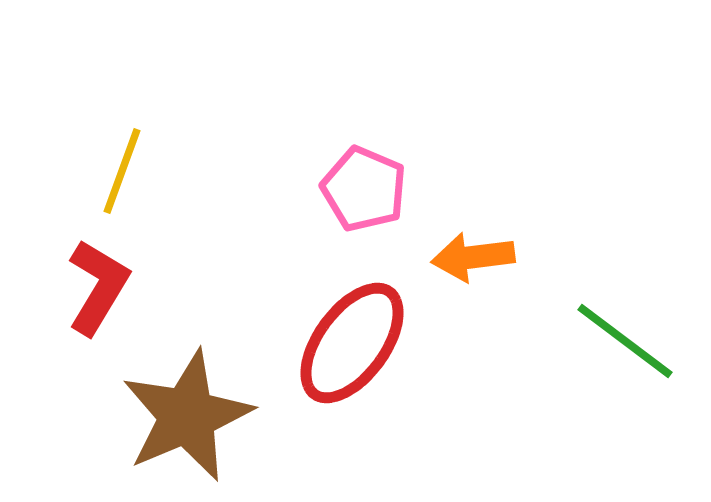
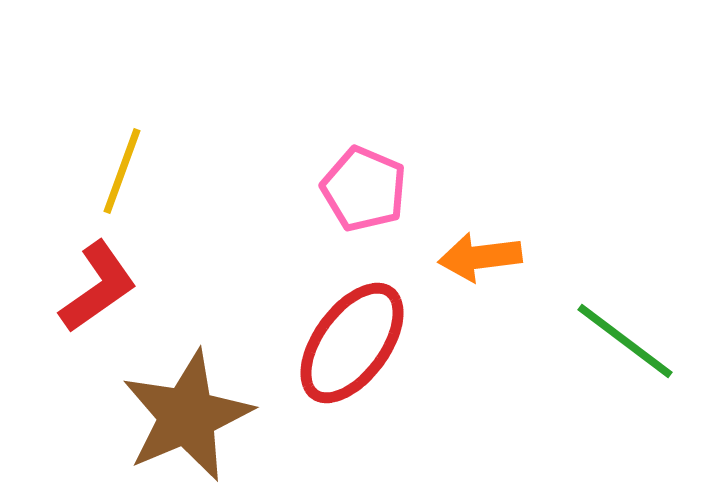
orange arrow: moved 7 px right
red L-shape: rotated 24 degrees clockwise
